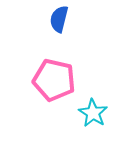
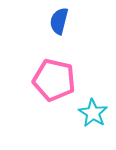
blue semicircle: moved 2 px down
